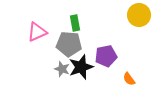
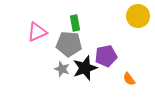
yellow circle: moved 1 px left, 1 px down
black star: moved 4 px right, 1 px down
